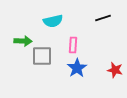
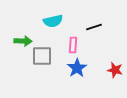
black line: moved 9 px left, 9 px down
